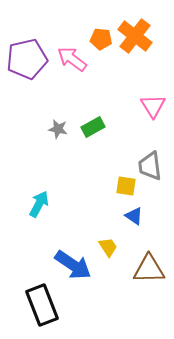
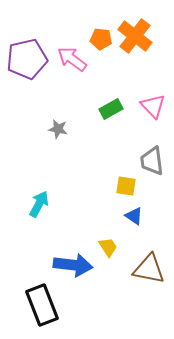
pink triangle: rotated 12 degrees counterclockwise
green rectangle: moved 18 px right, 18 px up
gray trapezoid: moved 2 px right, 5 px up
blue arrow: rotated 27 degrees counterclockwise
brown triangle: rotated 12 degrees clockwise
